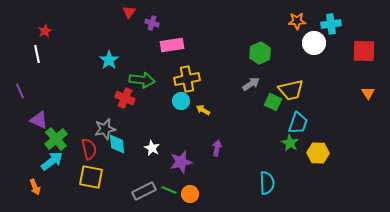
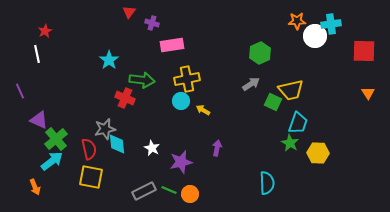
white circle: moved 1 px right, 7 px up
